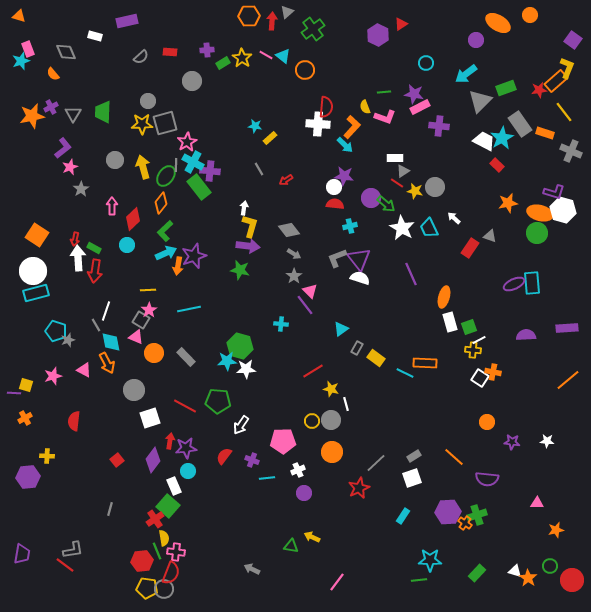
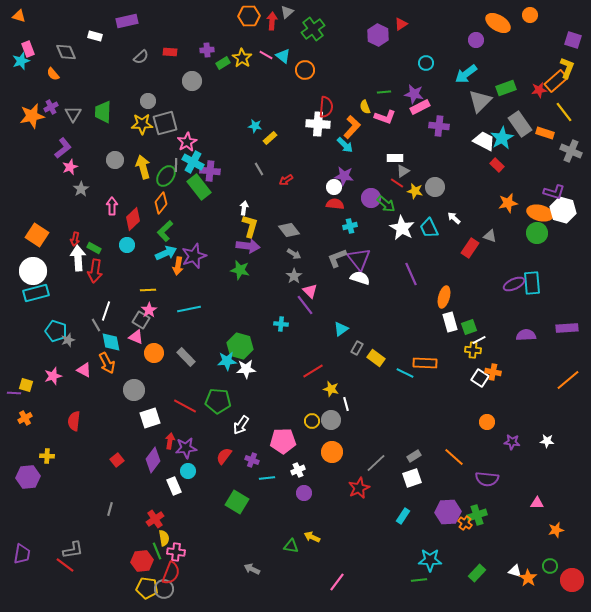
purple square at (573, 40): rotated 18 degrees counterclockwise
green square at (168, 506): moved 69 px right, 4 px up; rotated 10 degrees counterclockwise
